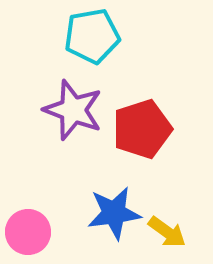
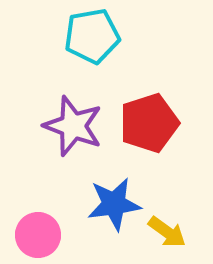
purple star: moved 16 px down
red pentagon: moved 7 px right, 6 px up
blue star: moved 9 px up
pink circle: moved 10 px right, 3 px down
